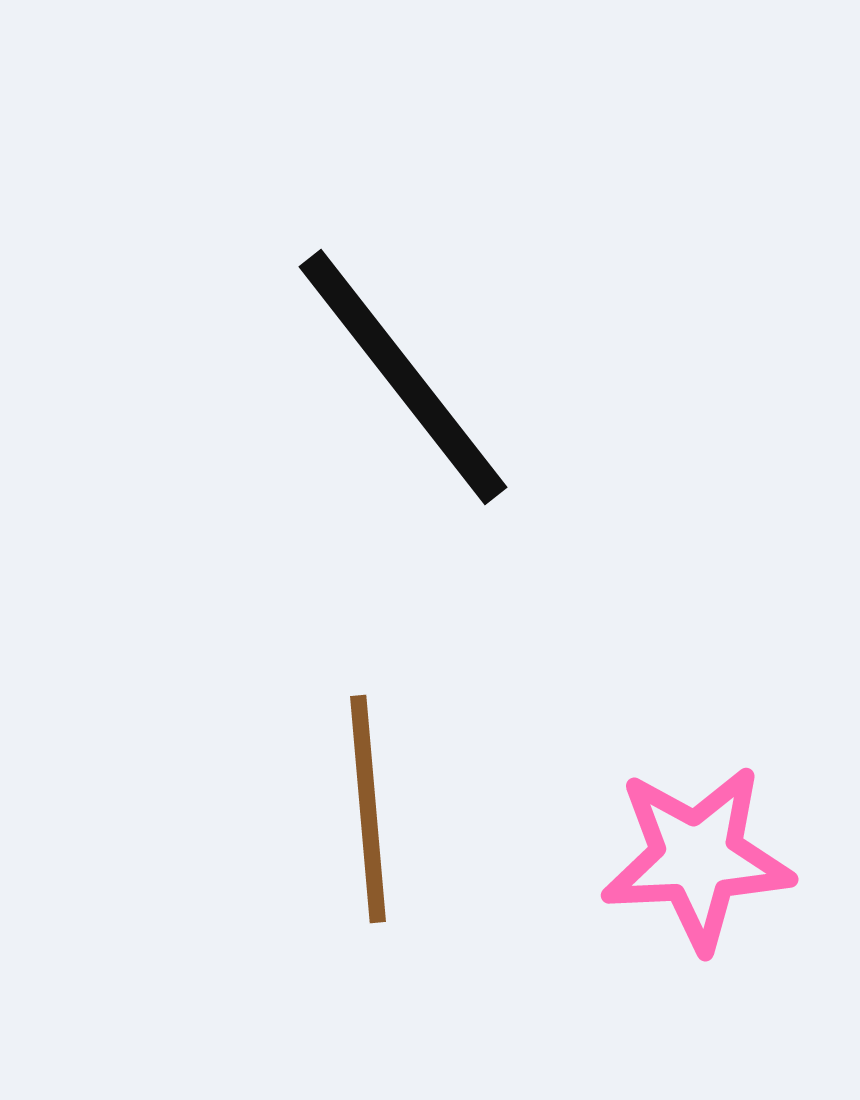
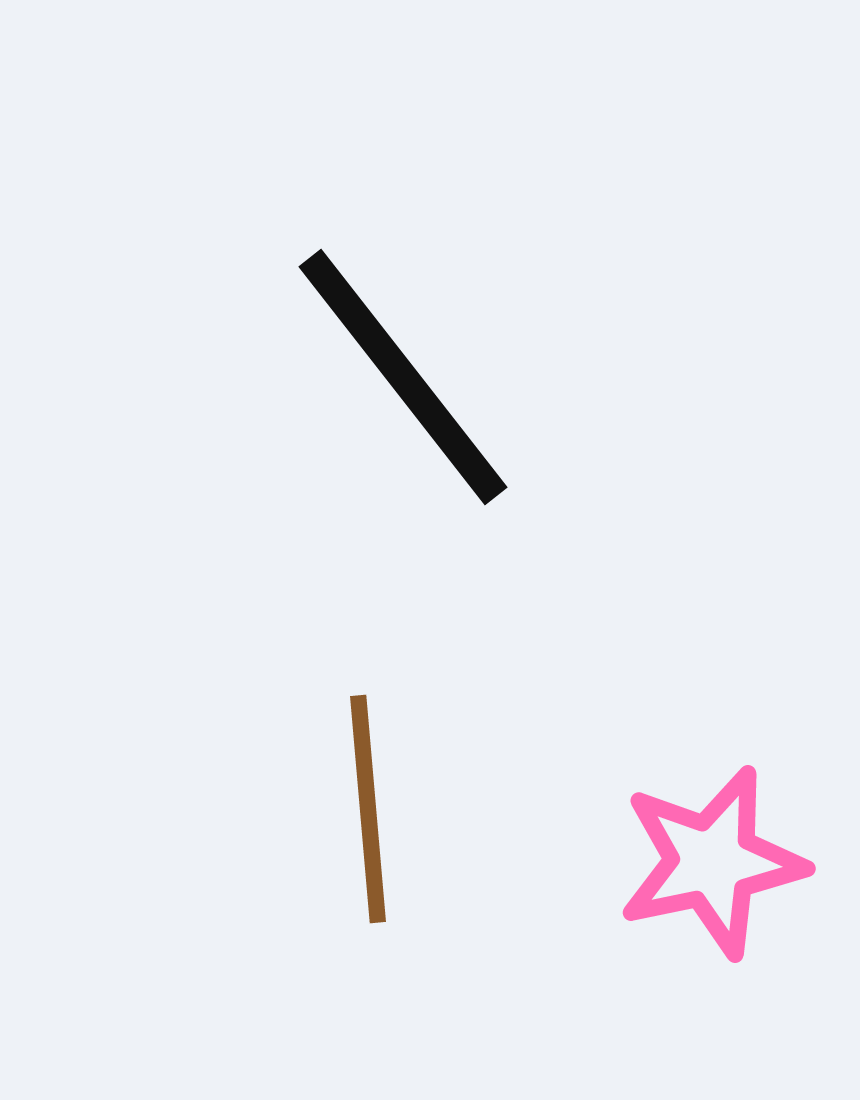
pink star: moved 15 px right, 4 px down; rotated 9 degrees counterclockwise
